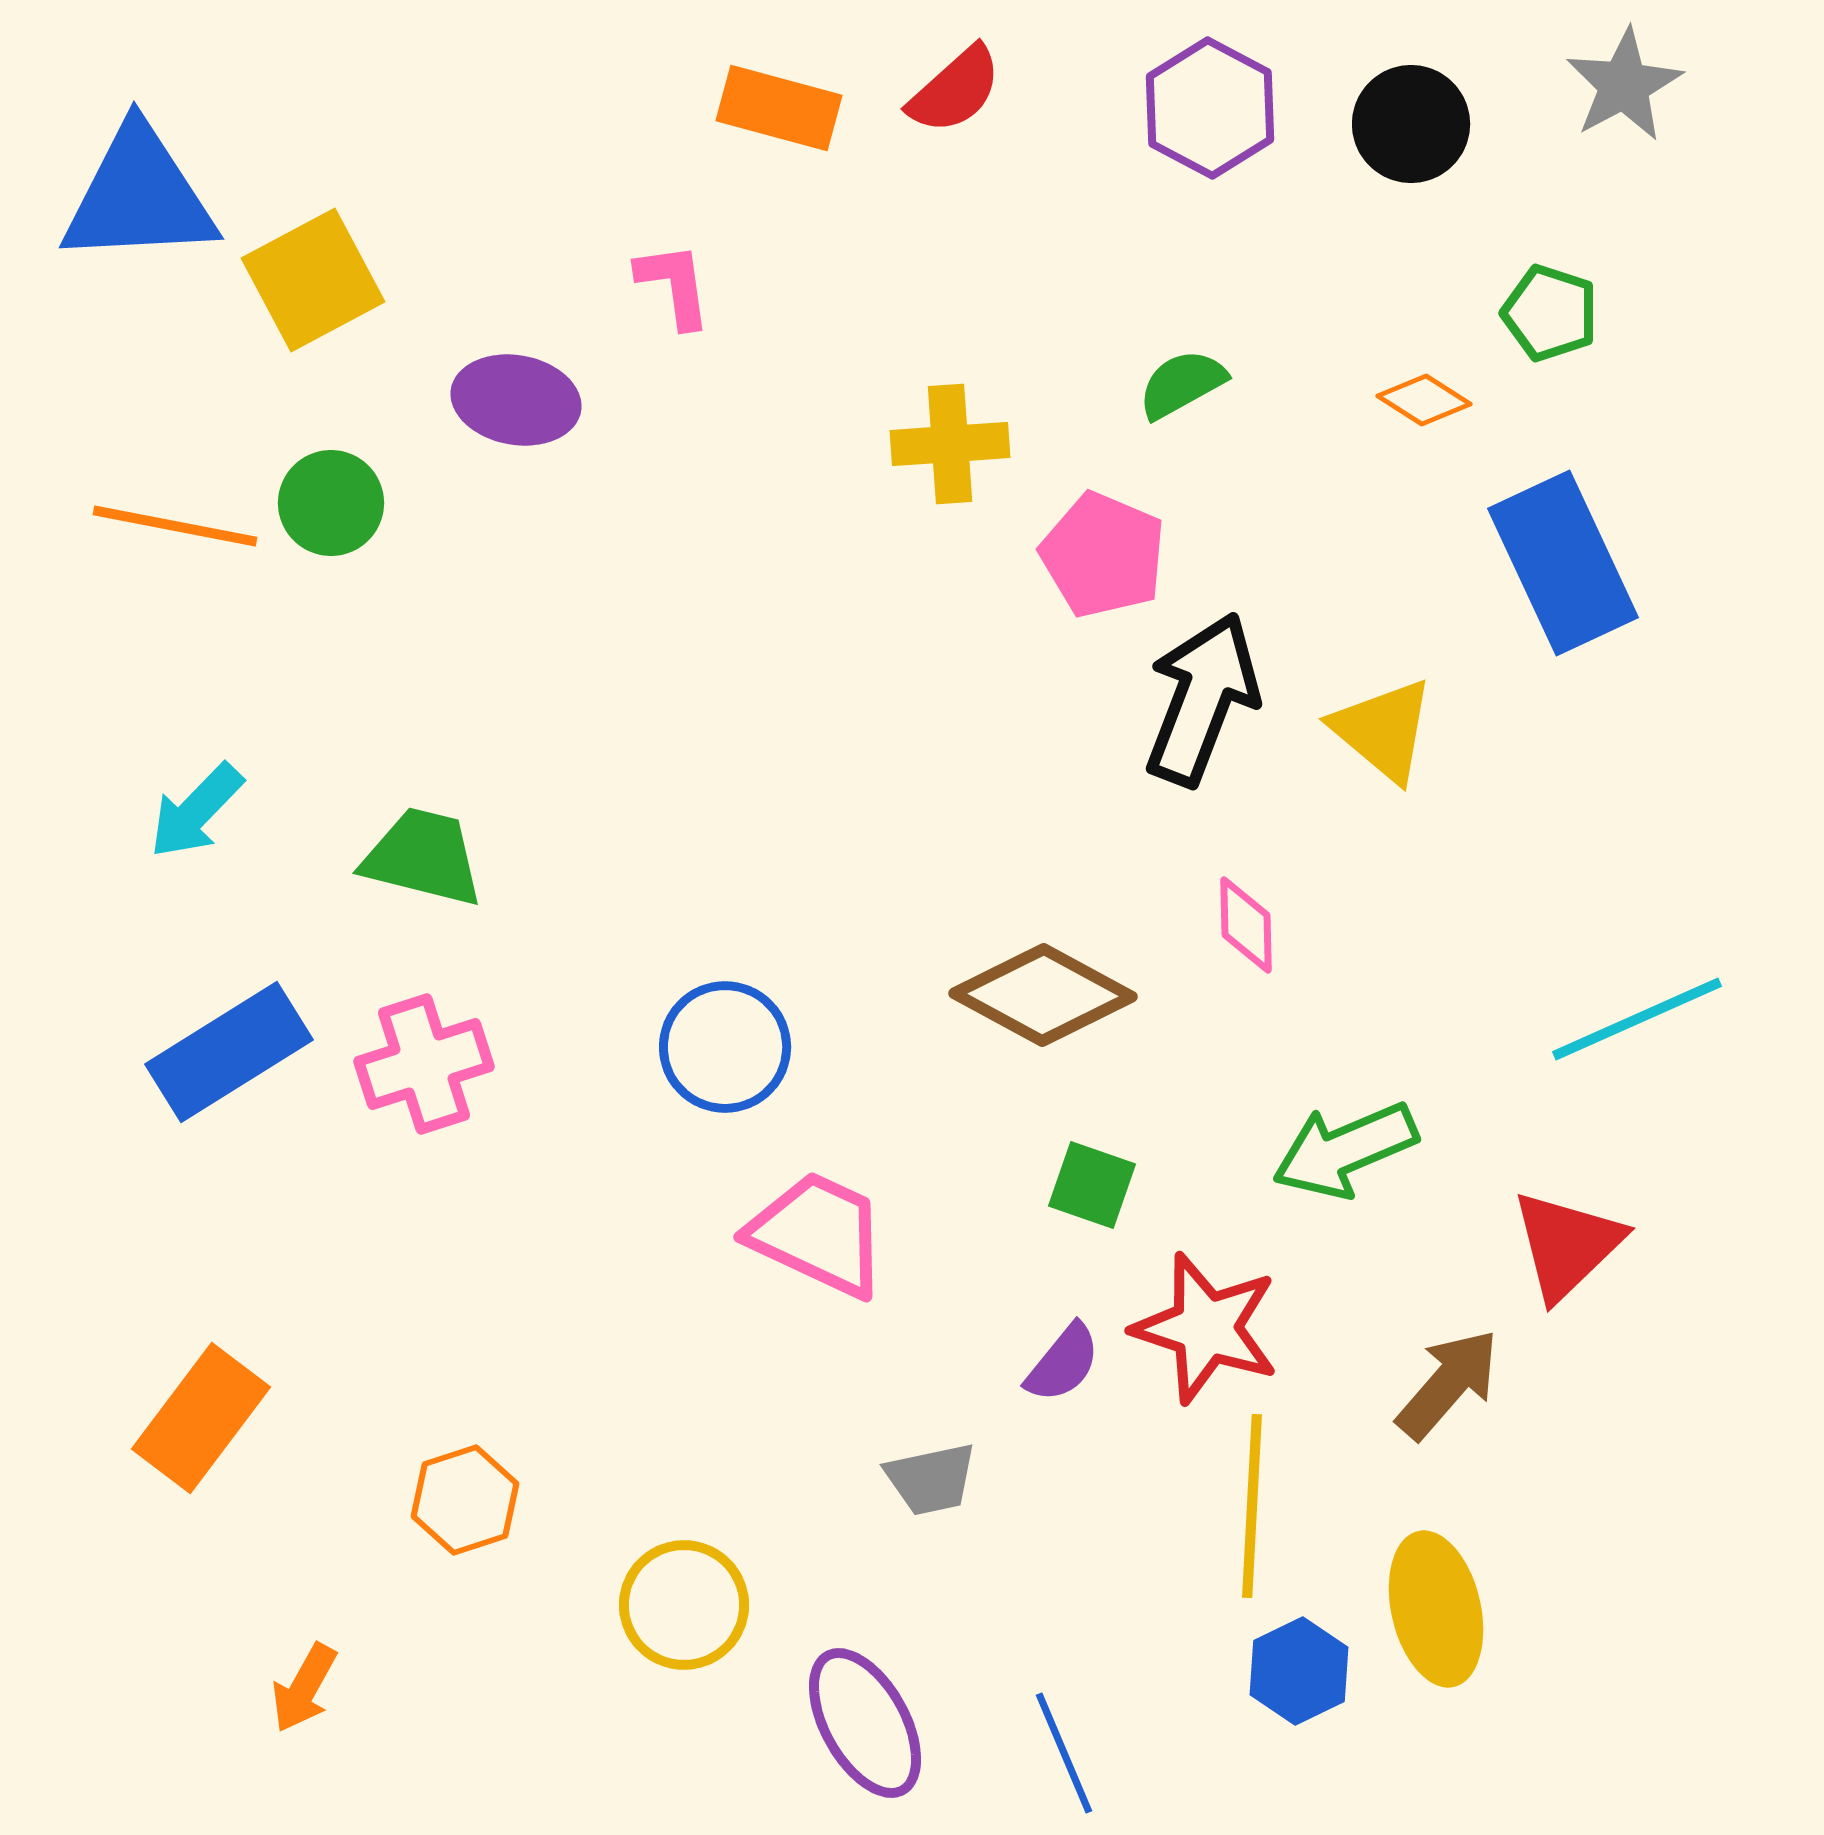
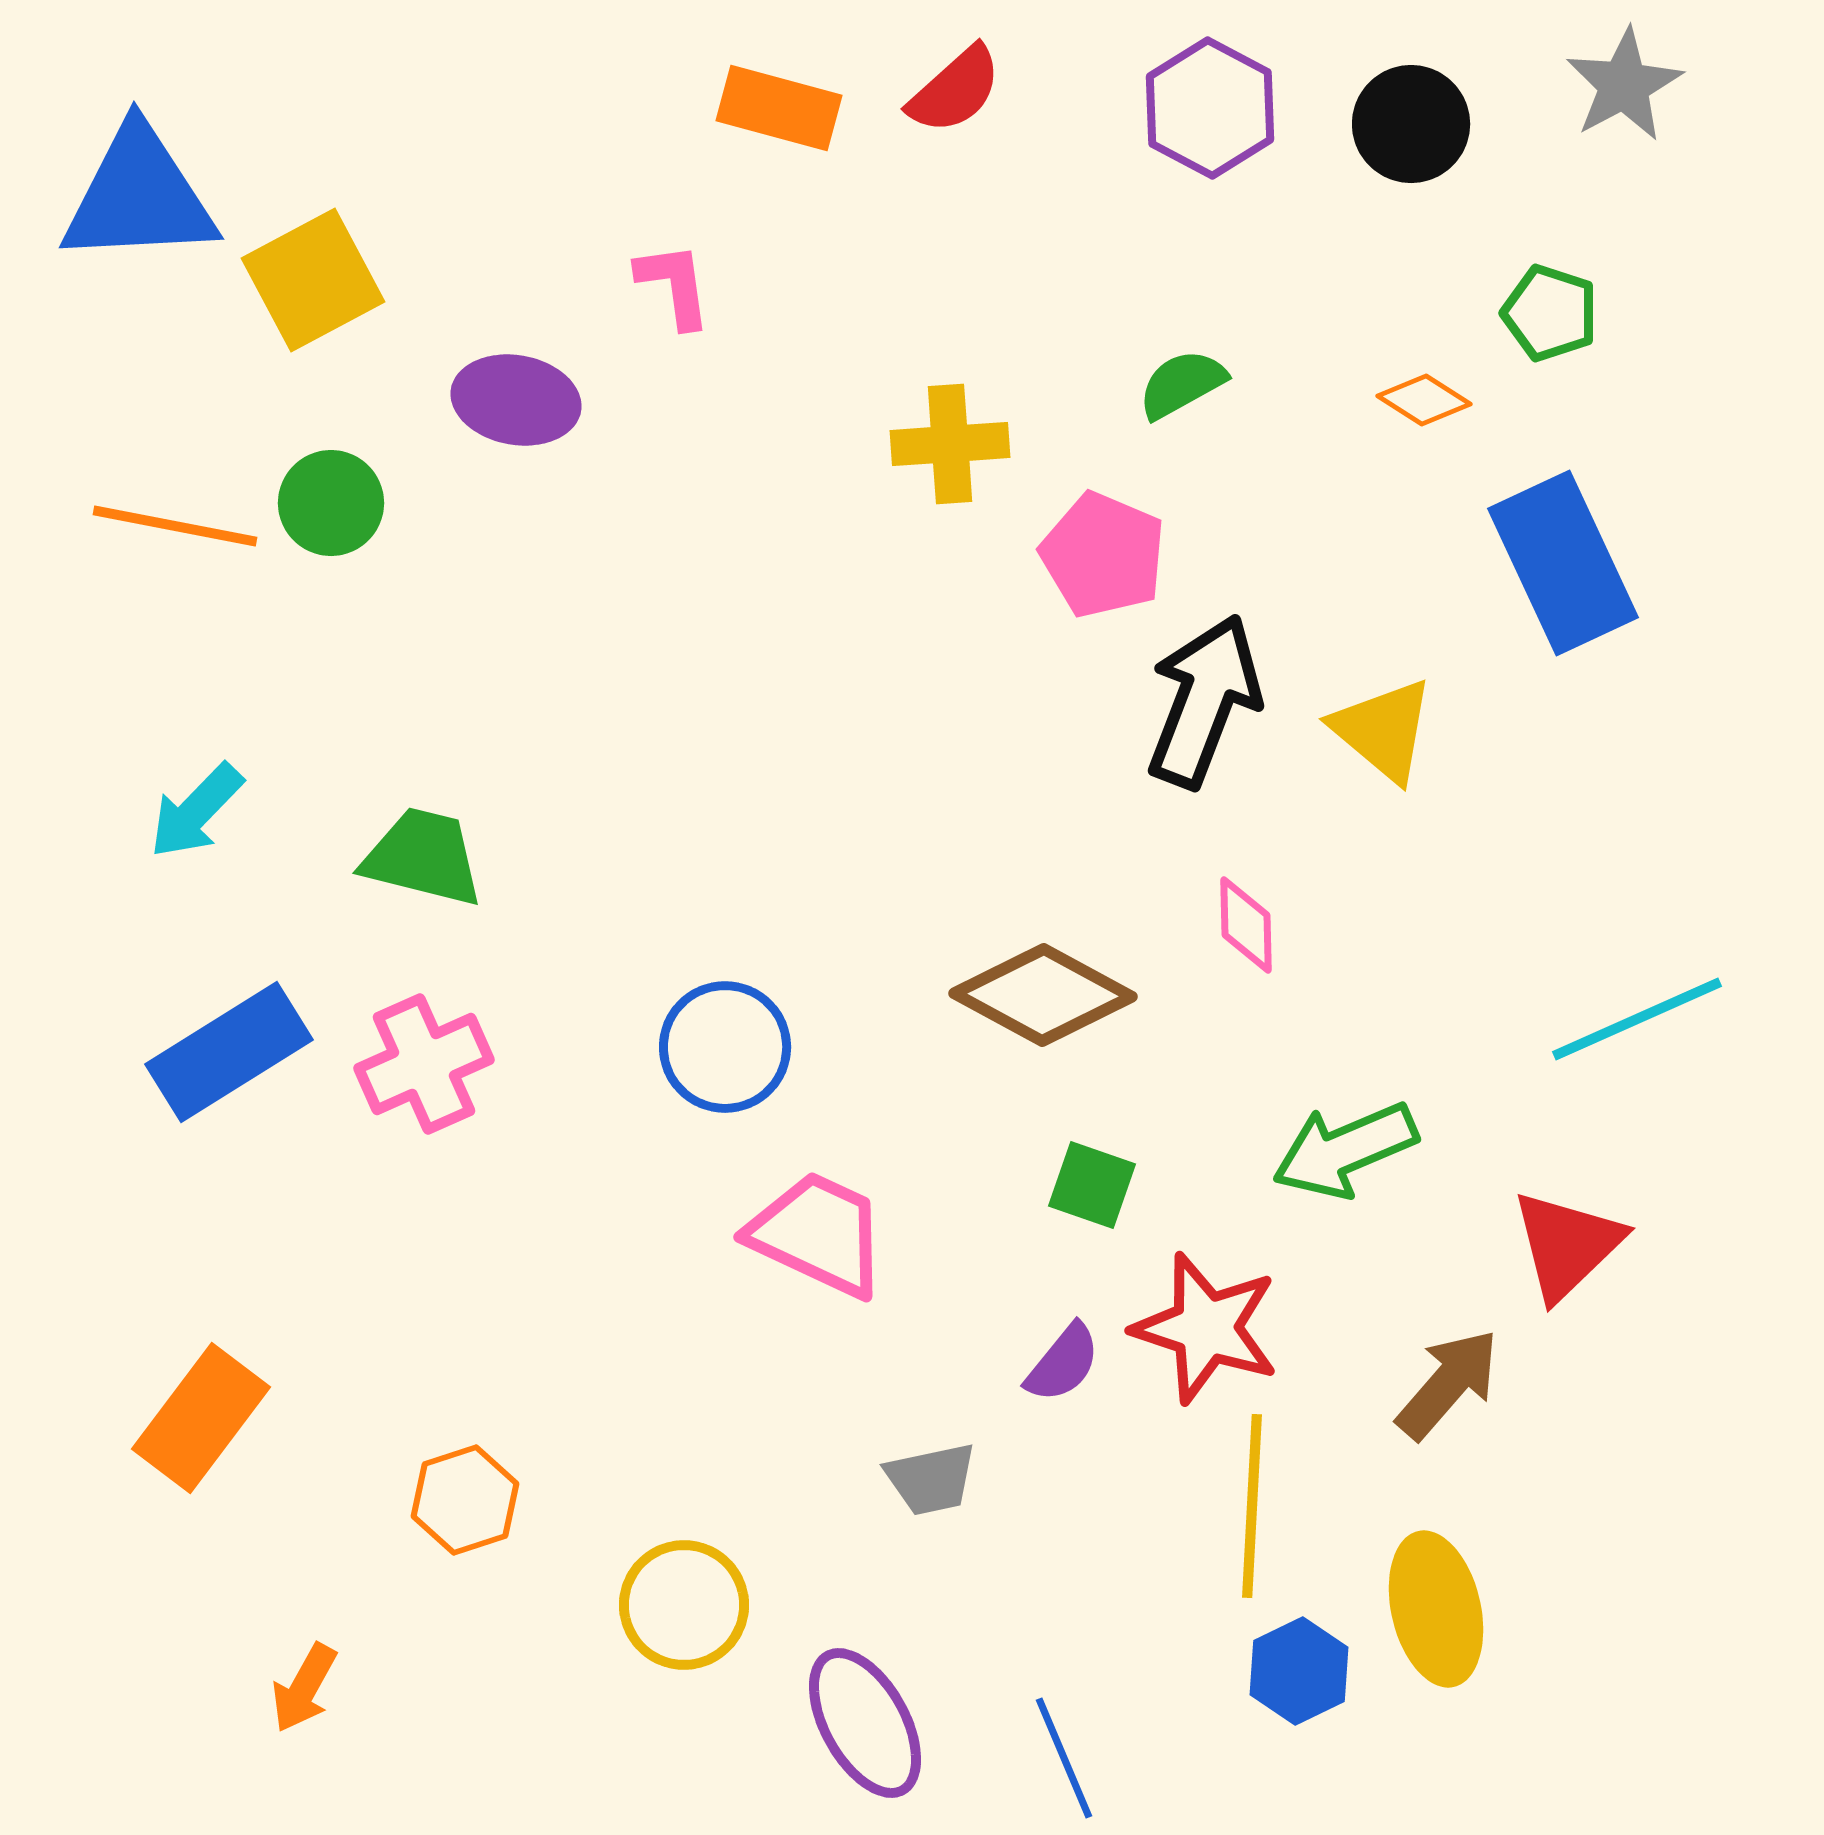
black arrow at (1202, 699): moved 2 px right, 2 px down
pink cross at (424, 1064): rotated 6 degrees counterclockwise
blue line at (1064, 1753): moved 5 px down
